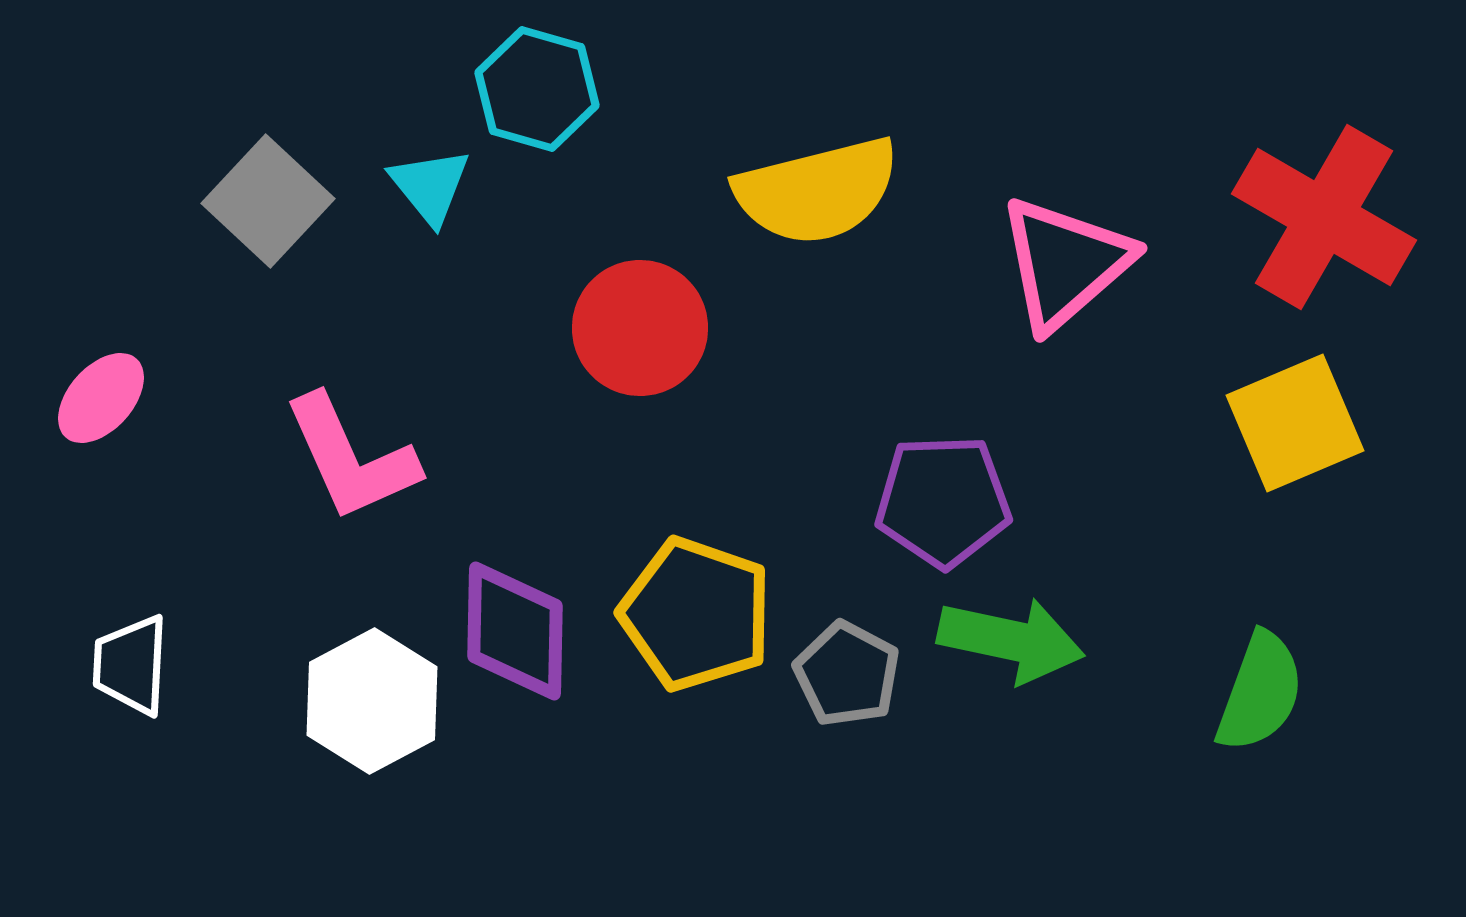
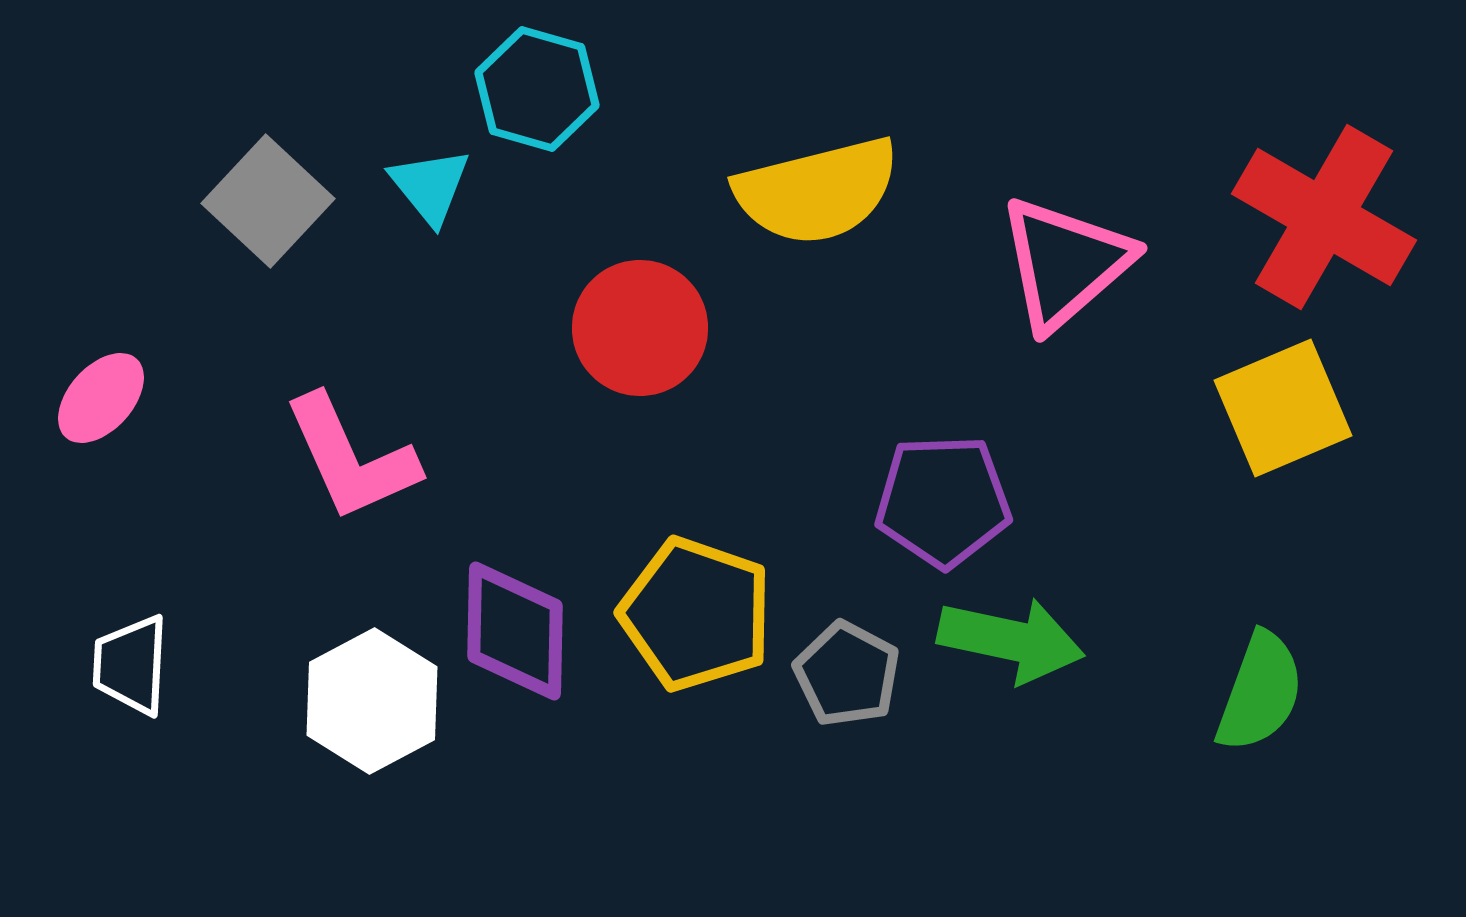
yellow square: moved 12 px left, 15 px up
